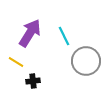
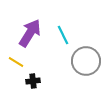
cyan line: moved 1 px left, 1 px up
